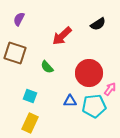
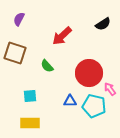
black semicircle: moved 5 px right
green semicircle: moved 1 px up
pink arrow: rotated 72 degrees counterclockwise
cyan square: rotated 24 degrees counterclockwise
cyan pentagon: rotated 20 degrees clockwise
yellow rectangle: rotated 66 degrees clockwise
